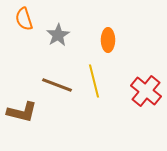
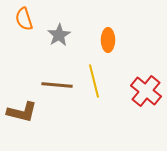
gray star: moved 1 px right
brown line: rotated 16 degrees counterclockwise
